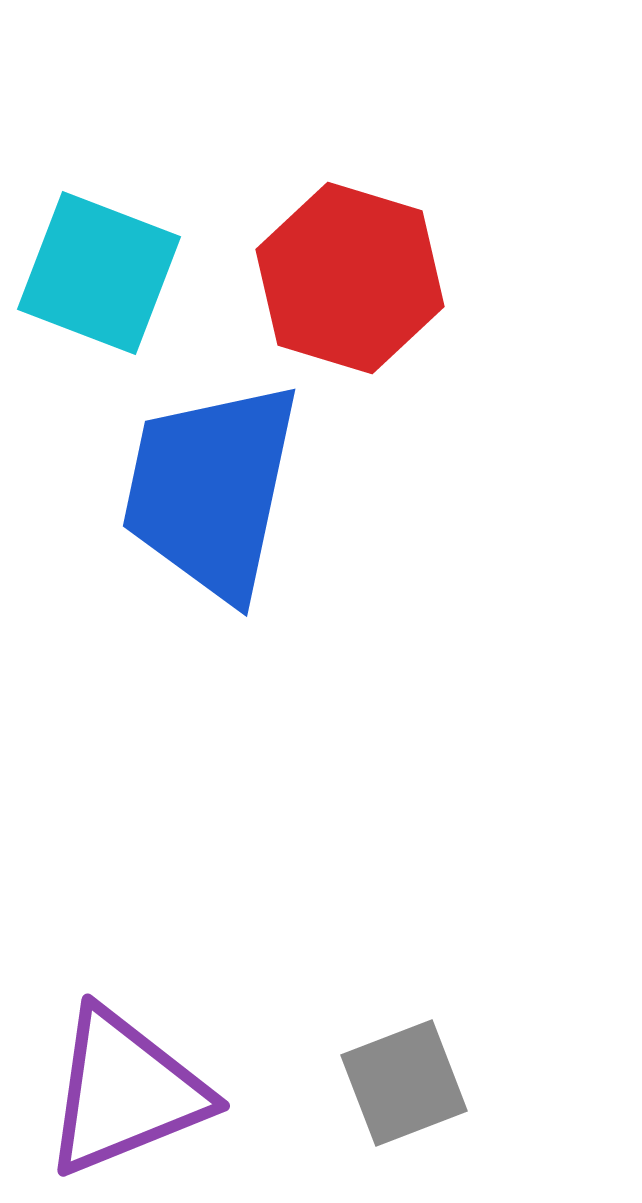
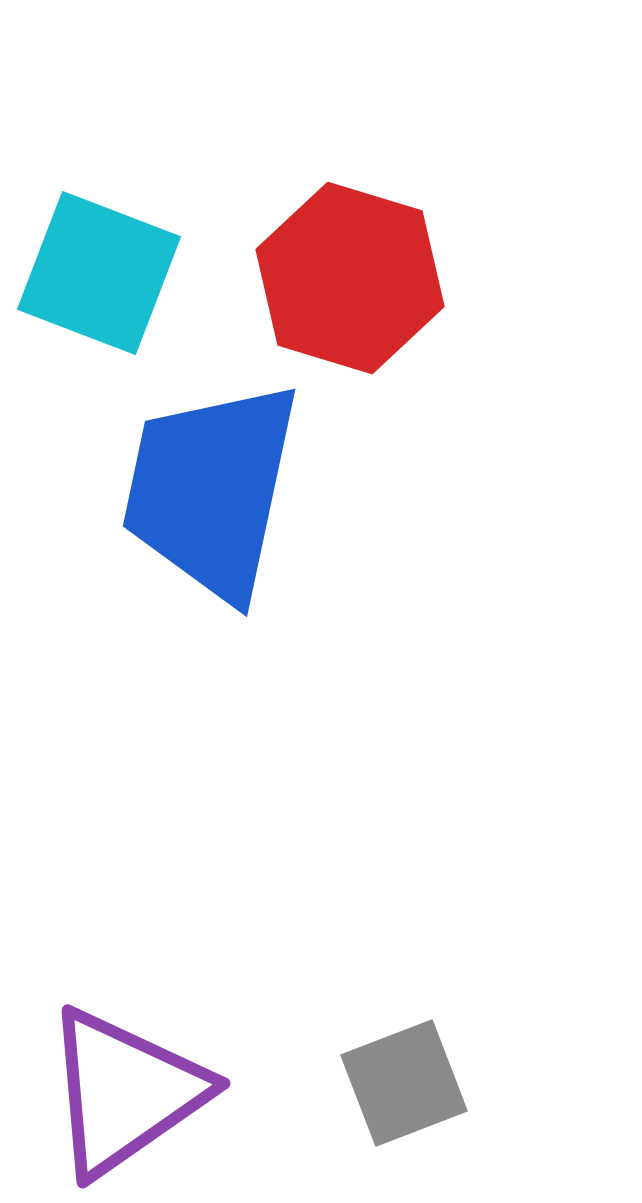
purple triangle: rotated 13 degrees counterclockwise
